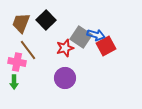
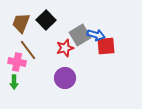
gray square: moved 1 px left, 2 px up; rotated 25 degrees clockwise
red square: rotated 24 degrees clockwise
